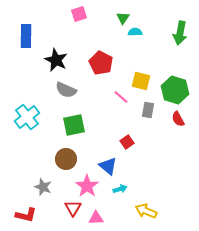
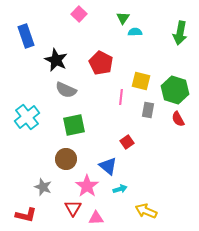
pink square: rotated 28 degrees counterclockwise
blue rectangle: rotated 20 degrees counterclockwise
pink line: rotated 56 degrees clockwise
